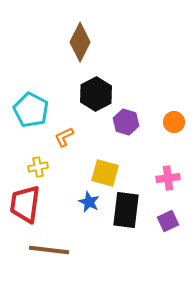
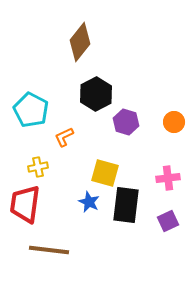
brown diamond: rotated 12 degrees clockwise
black rectangle: moved 5 px up
